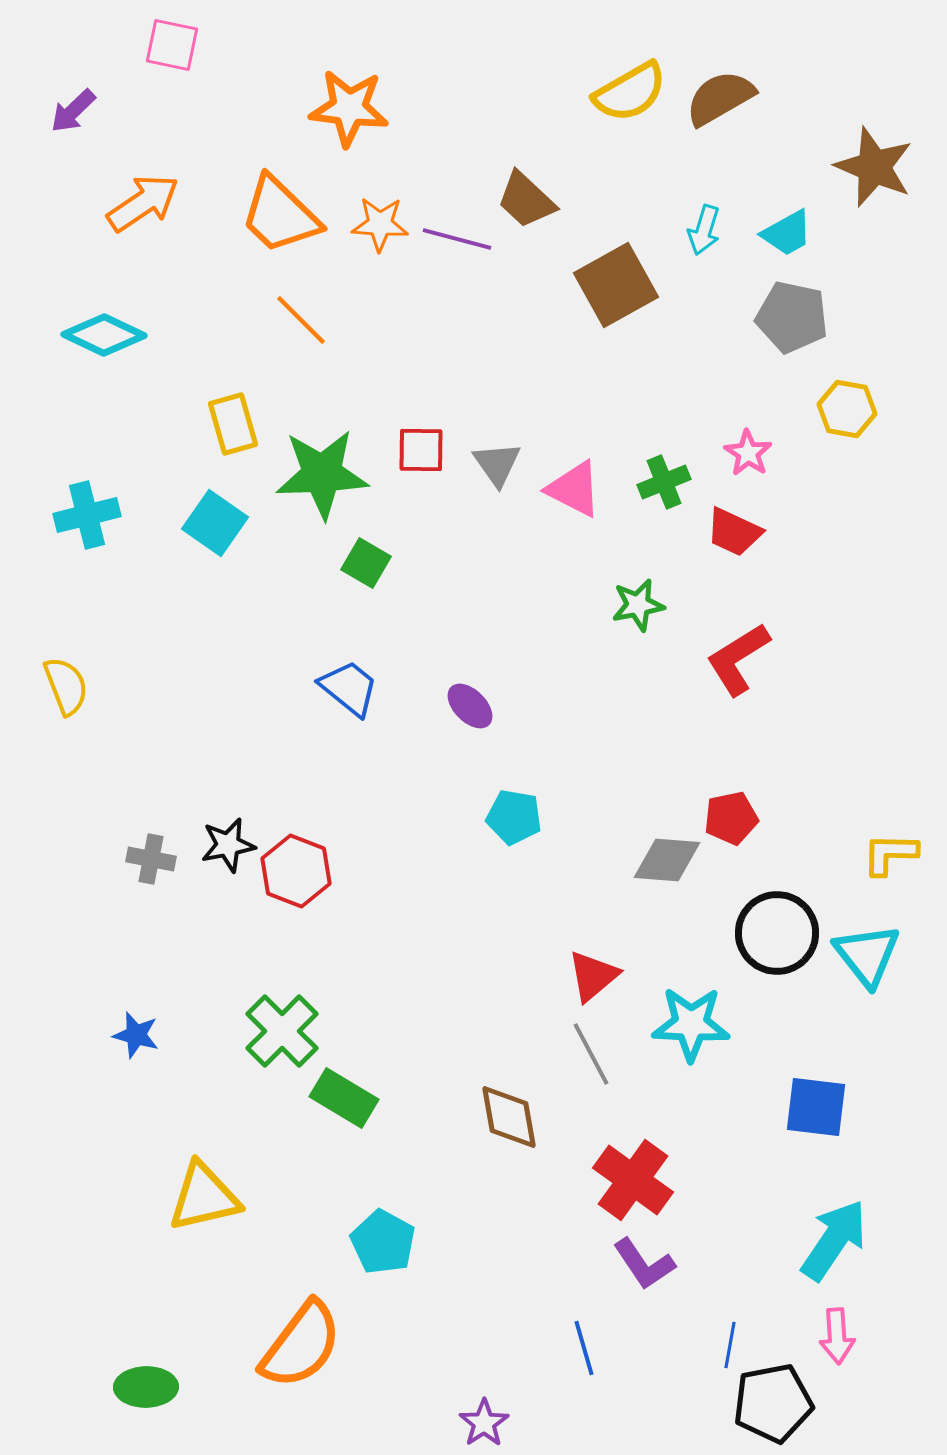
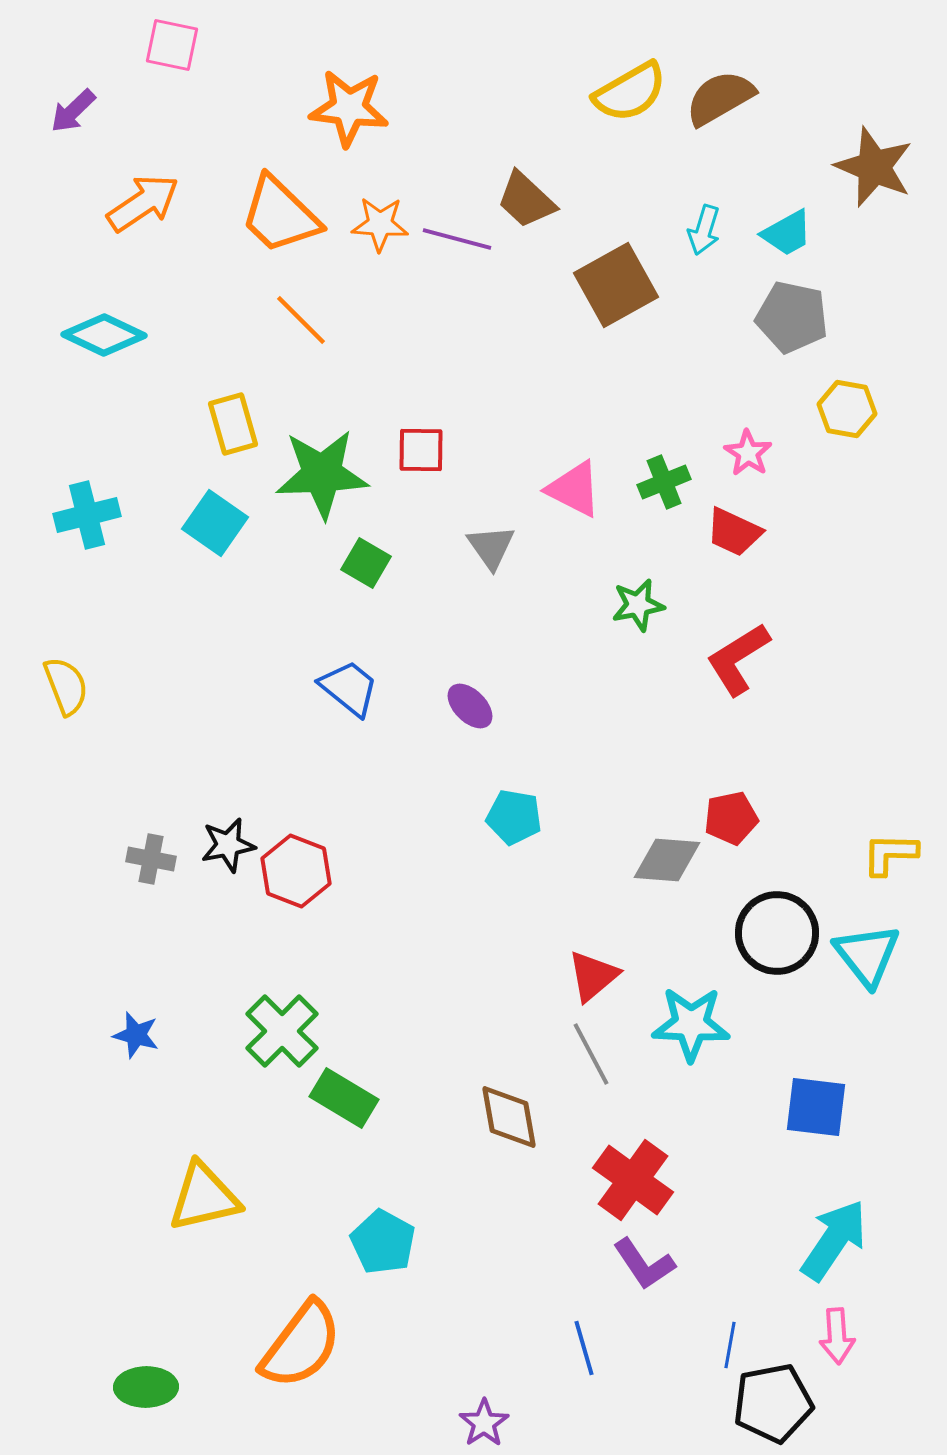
gray triangle at (497, 464): moved 6 px left, 83 px down
